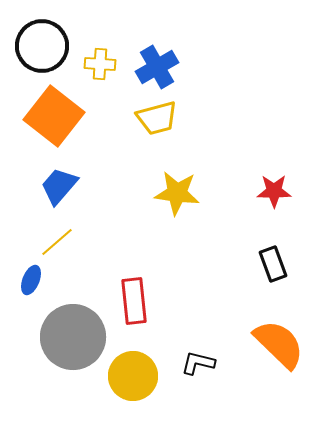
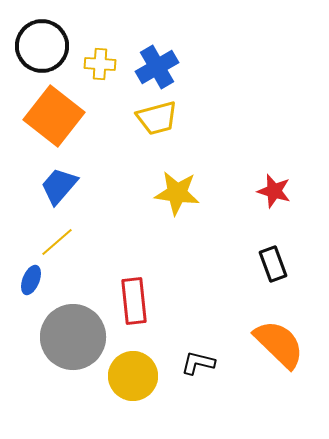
red star: rotated 16 degrees clockwise
